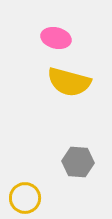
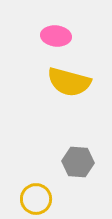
pink ellipse: moved 2 px up; rotated 8 degrees counterclockwise
yellow circle: moved 11 px right, 1 px down
